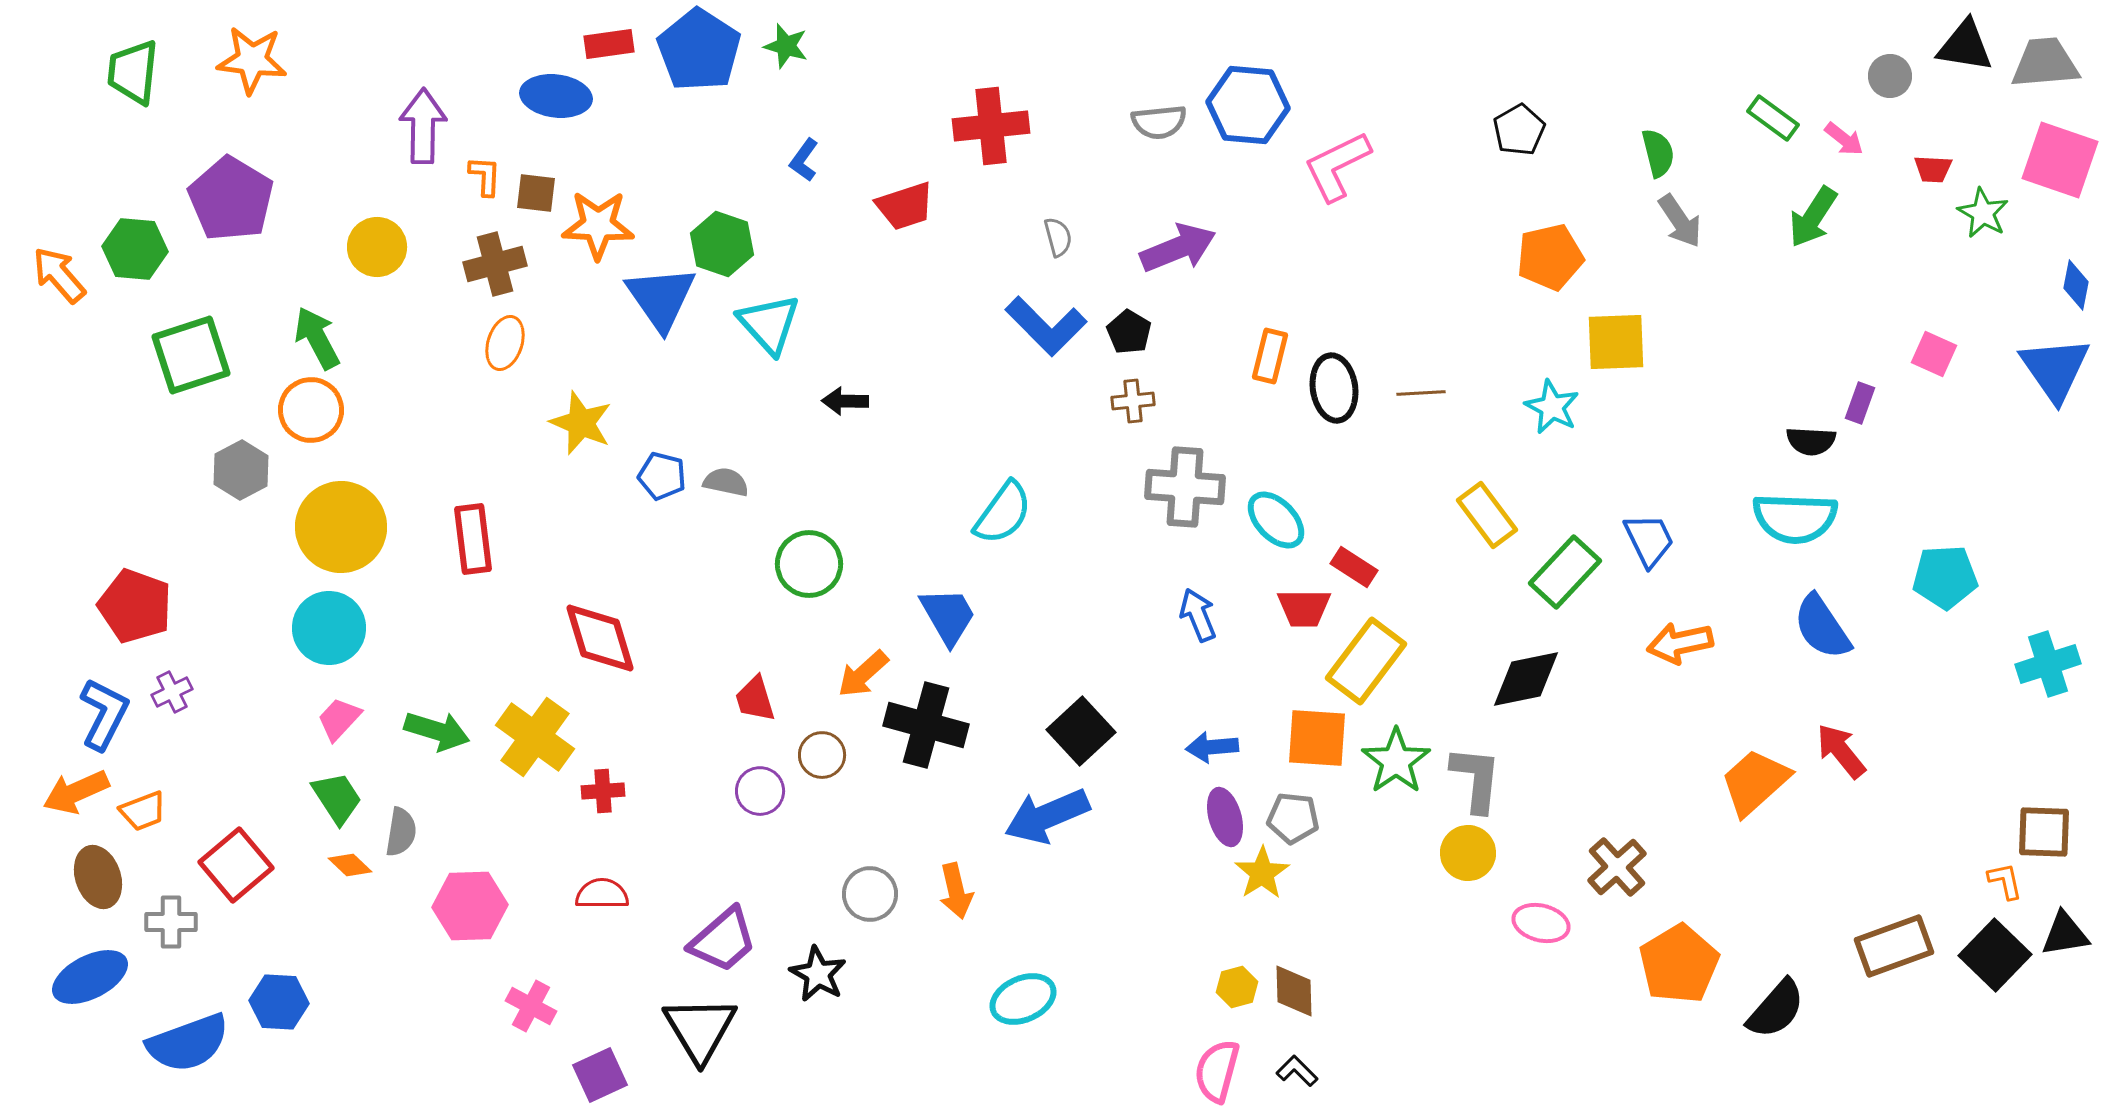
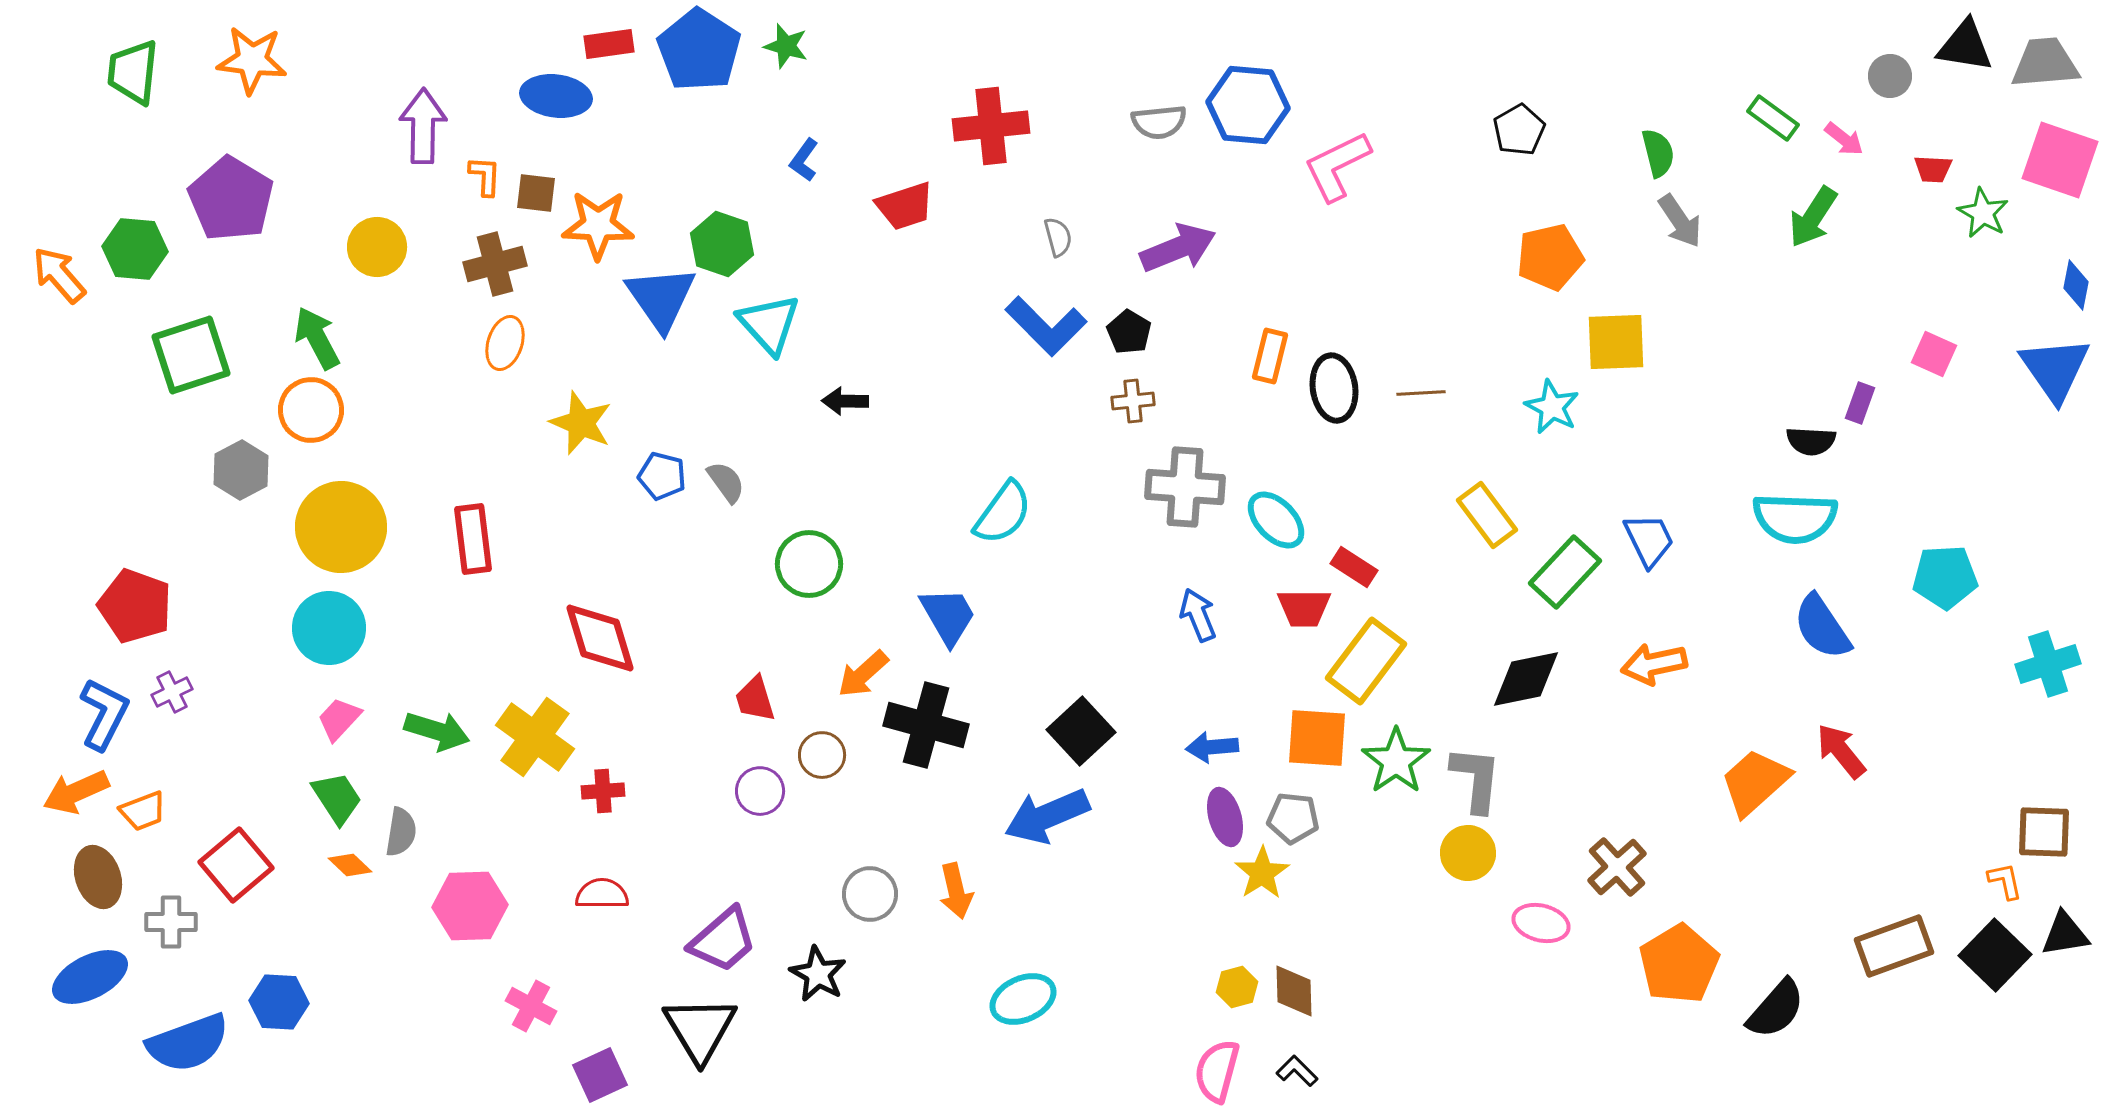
gray semicircle at (726, 482): rotated 42 degrees clockwise
orange arrow at (1680, 643): moved 26 px left, 21 px down
